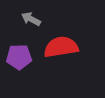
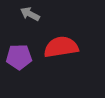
gray arrow: moved 1 px left, 5 px up
